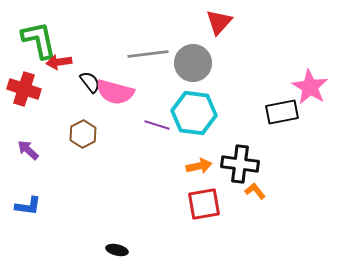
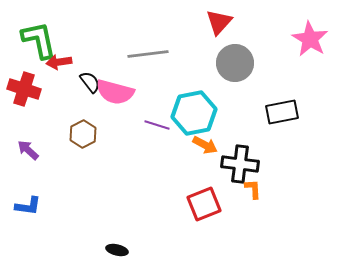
gray circle: moved 42 px right
pink star: moved 48 px up
cyan hexagon: rotated 18 degrees counterclockwise
orange arrow: moved 6 px right, 21 px up; rotated 40 degrees clockwise
orange L-shape: moved 2 px left, 2 px up; rotated 35 degrees clockwise
red square: rotated 12 degrees counterclockwise
